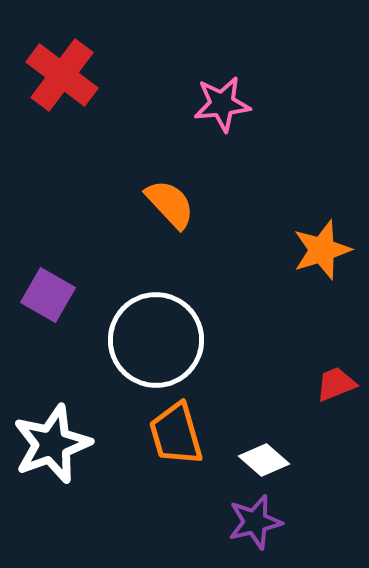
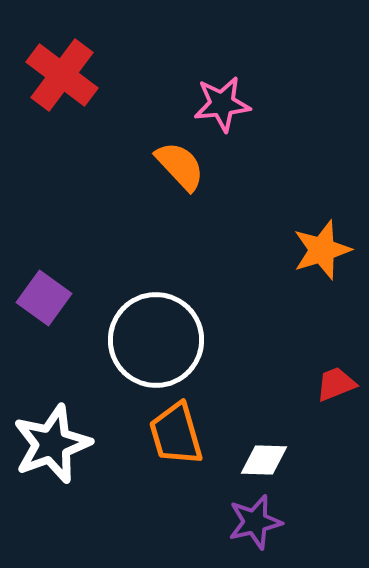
orange semicircle: moved 10 px right, 38 px up
purple square: moved 4 px left, 3 px down; rotated 6 degrees clockwise
white diamond: rotated 39 degrees counterclockwise
